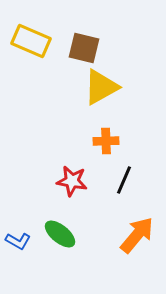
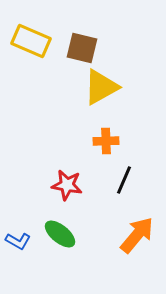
brown square: moved 2 px left
red star: moved 5 px left, 4 px down
